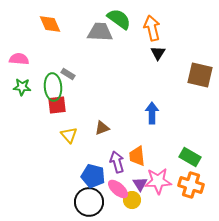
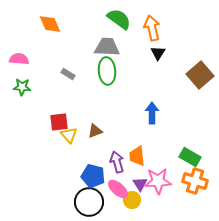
gray trapezoid: moved 7 px right, 15 px down
brown square: rotated 36 degrees clockwise
green ellipse: moved 54 px right, 16 px up
red square: moved 2 px right, 17 px down
brown triangle: moved 7 px left, 3 px down
orange cross: moved 4 px right, 4 px up
